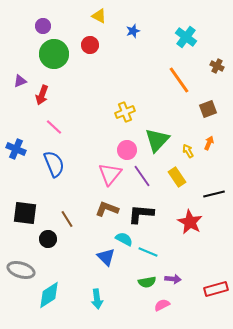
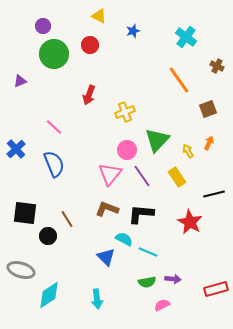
red arrow: moved 47 px right
blue cross: rotated 24 degrees clockwise
black circle: moved 3 px up
